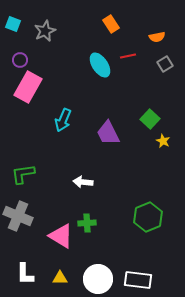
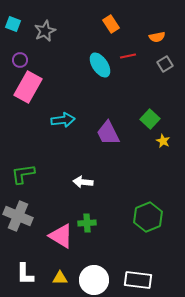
cyan arrow: rotated 120 degrees counterclockwise
white circle: moved 4 px left, 1 px down
